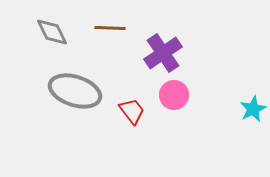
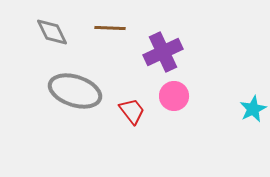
purple cross: moved 1 px up; rotated 9 degrees clockwise
pink circle: moved 1 px down
